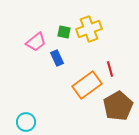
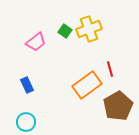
green square: moved 1 px right, 1 px up; rotated 24 degrees clockwise
blue rectangle: moved 30 px left, 27 px down
